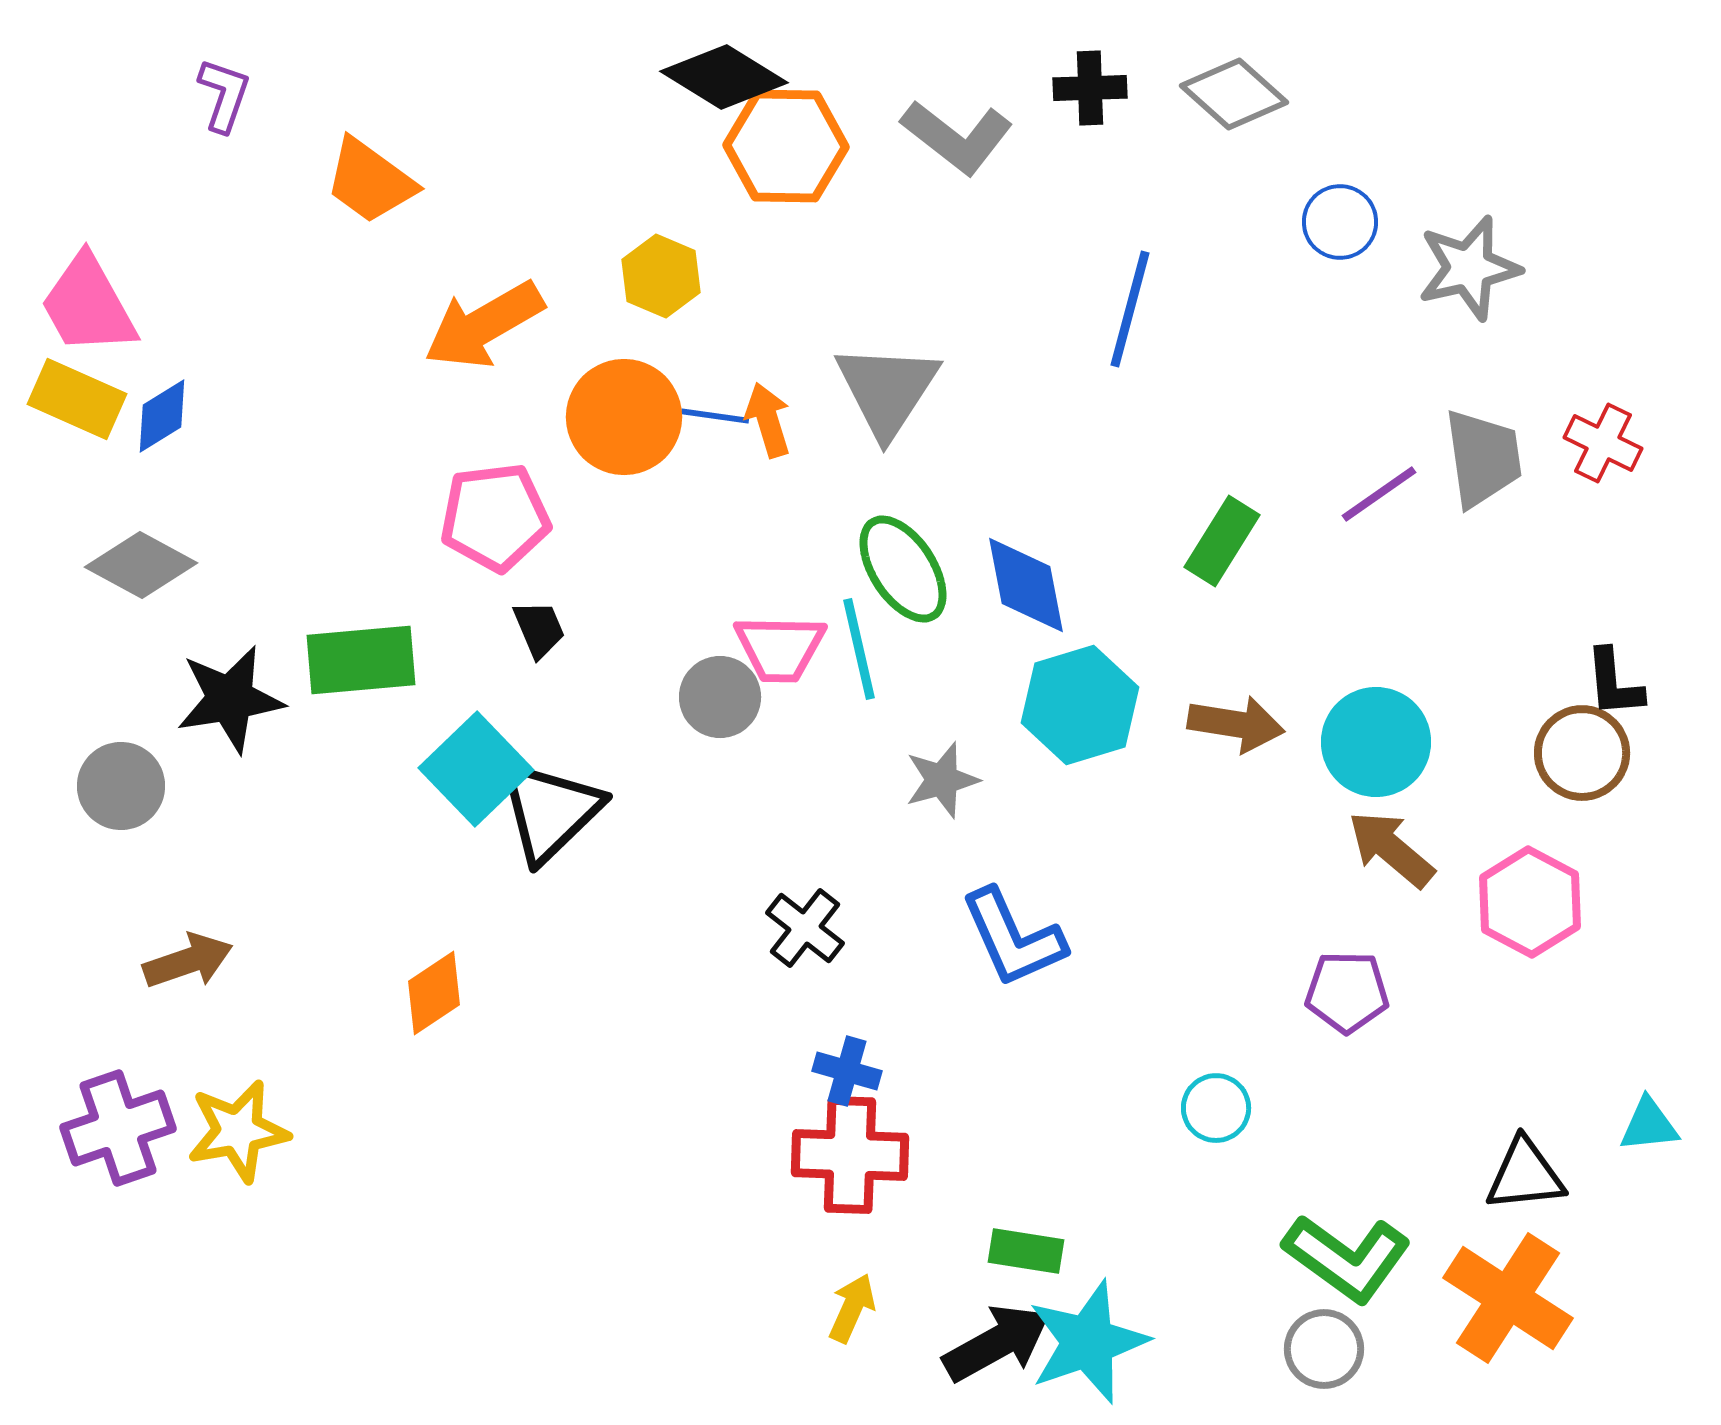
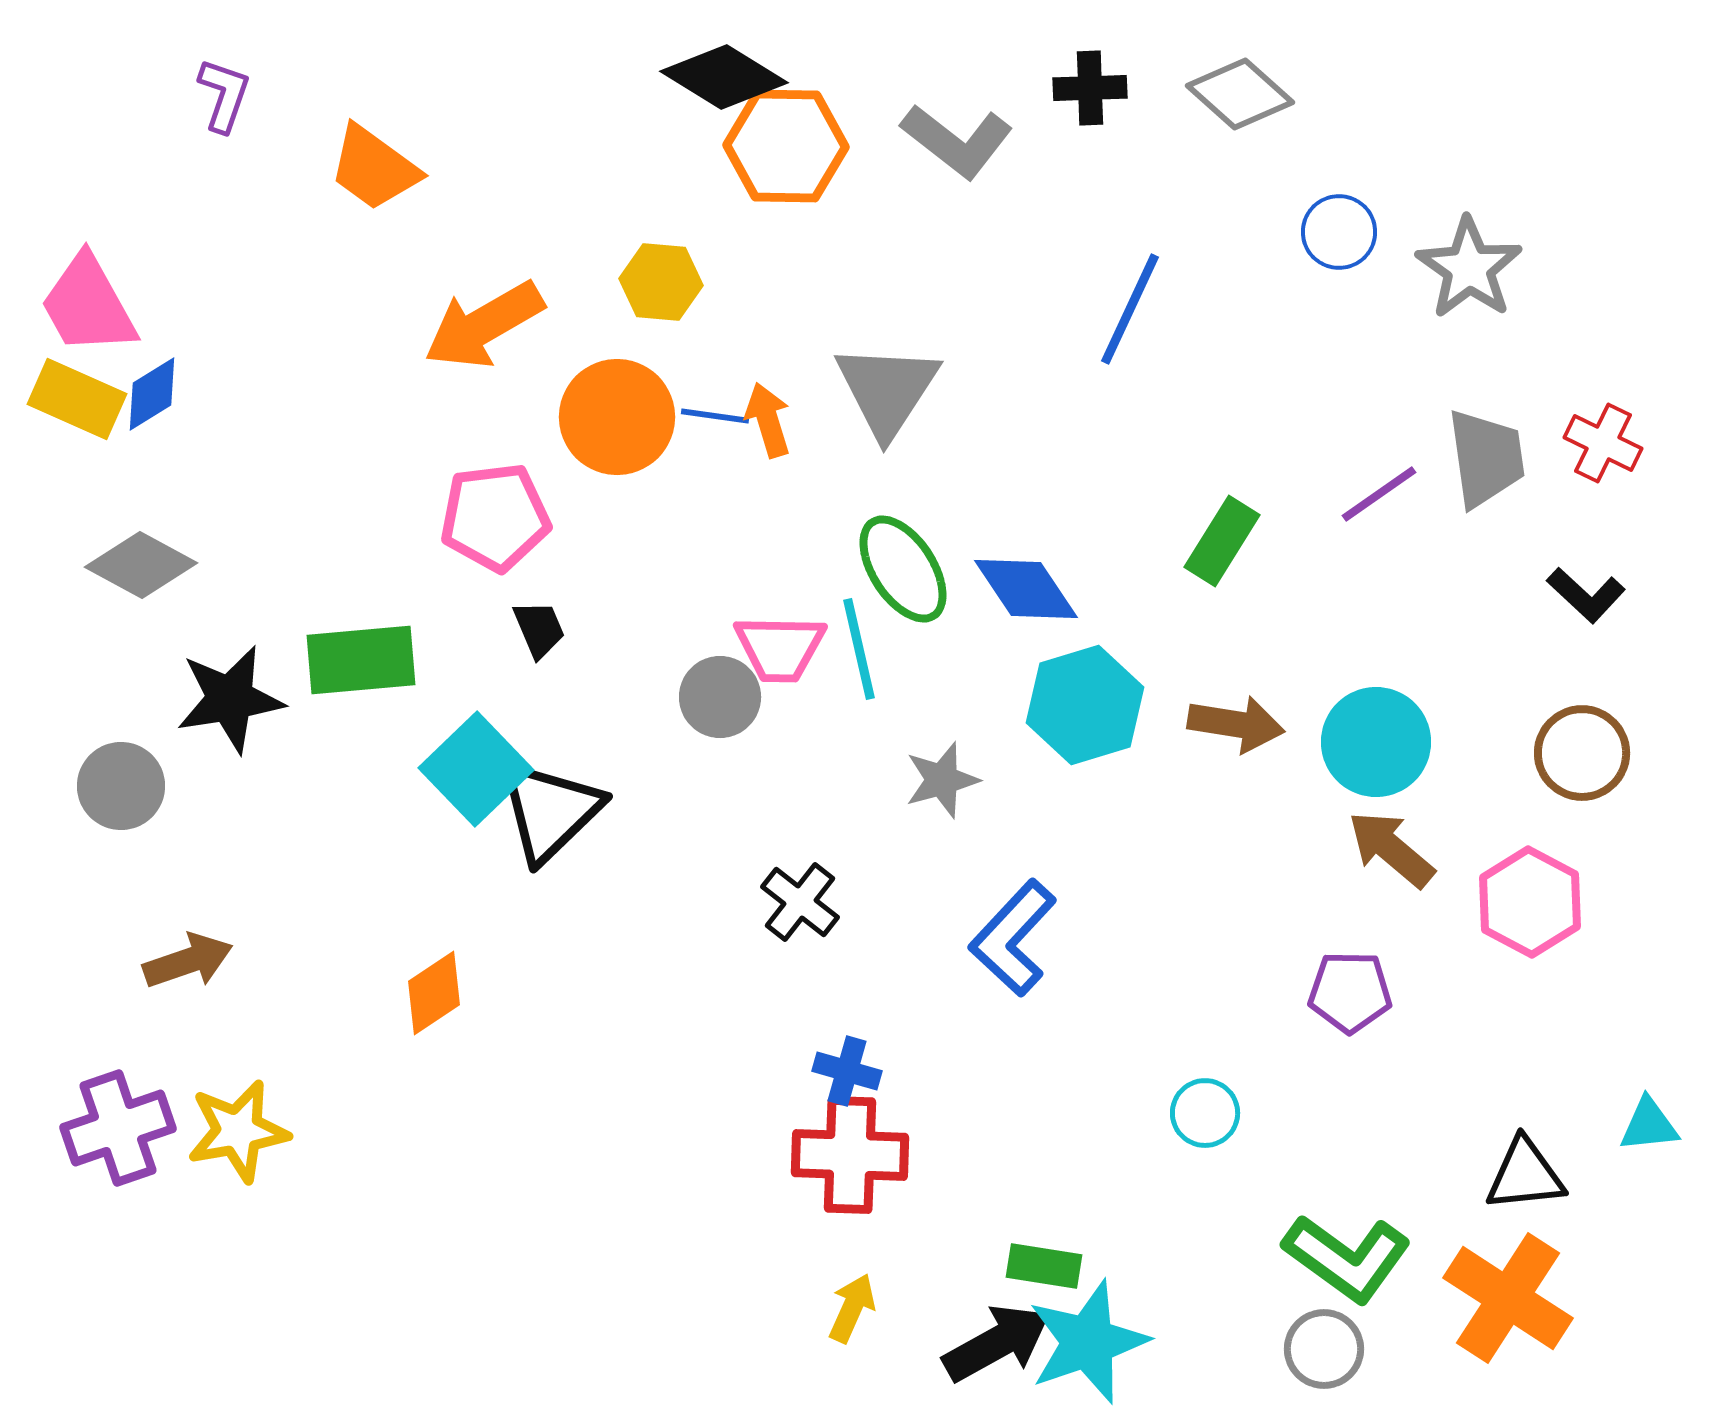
gray diamond at (1234, 94): moved 6 px right
gray L-shape at (957, 137): moved 4 px down
orange trapezoid at (370, 181): moved 4 px right, 13 px up
blue circle at (1340, 222): moved 1 px left, 10 px down
gray star at (1469, 268): rotated 24 degrees counterclockwise
yellow hexagon at (661, 276): moved 6 px down; rotated 18 degrees counterclockwise
blue line at (1130, 309): rotated 10 degrees clockwise
blue diamond at (162, 416): moved 10 px left, 22 px up
orange circle at (624, 417): moved 7 px left
gray trapezoid at (1483, 458): moved 3 px right
blue diamond at (1026, 585): moved 4 px down; rotated 23 degrees counterclockwise
black L-shape at (1614, 683): moved 28 px left, 88 px up; rotated 42 degrees counterclockwise
cyan hexagon at (1080, 705): moved 5 px right
black cross at (805, 928): moved 5 px left, 26 px up
blue L-shape at (1013, 938): rotated 67 degrees clockwise
purple pentagon at (1347, 992): moved 3 px right
cyan circle at (1216, 1108): moved 11 px left, 5 px down
green rectangle at (1026, 1251): moved 18 px right, 15 px down
